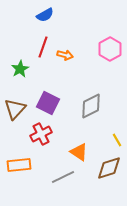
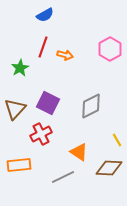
green star: moved 1 px up
brown diamond: rotated 20 degrees clockwise
